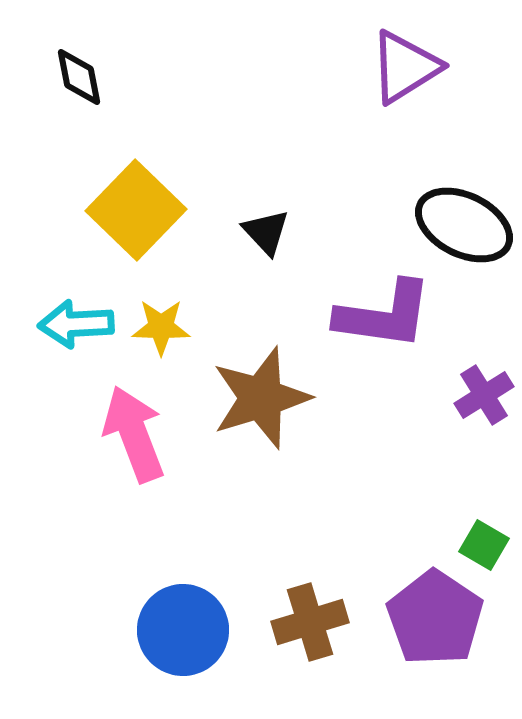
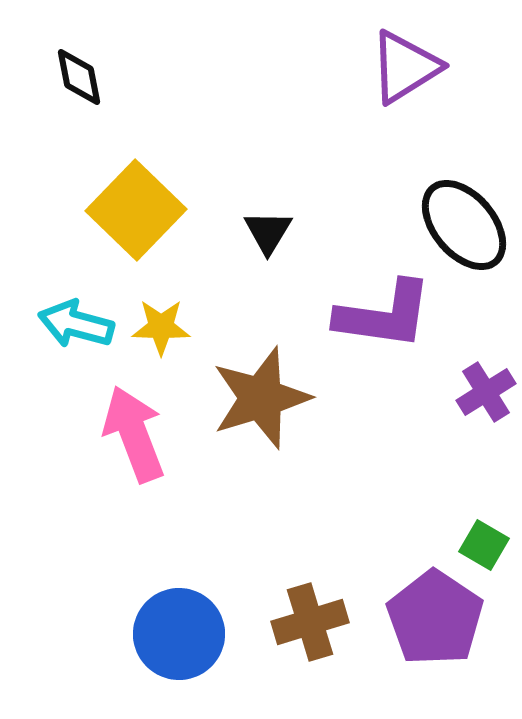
black ellipse: rotated 24 degrees clockwise
black triangle: moved 2 px right; rotated 14 degrees clockwise
cyan arrow: rotated 18 degrees clockwise
purple cross: moved 2 px right, 3 px up
blue circle: moved 4 px left, 4 px down
